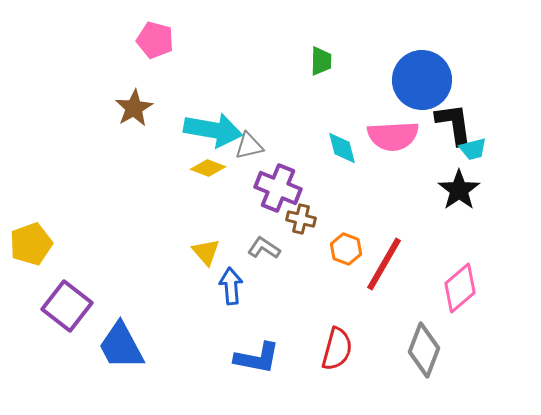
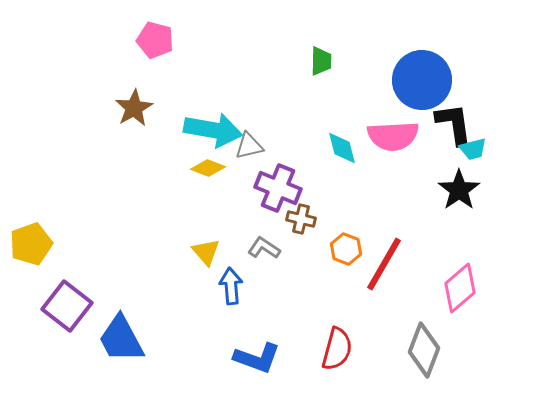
blue trapezoid: moved 7 px up
blue L-shape: rotated 9 degrees clockwise
